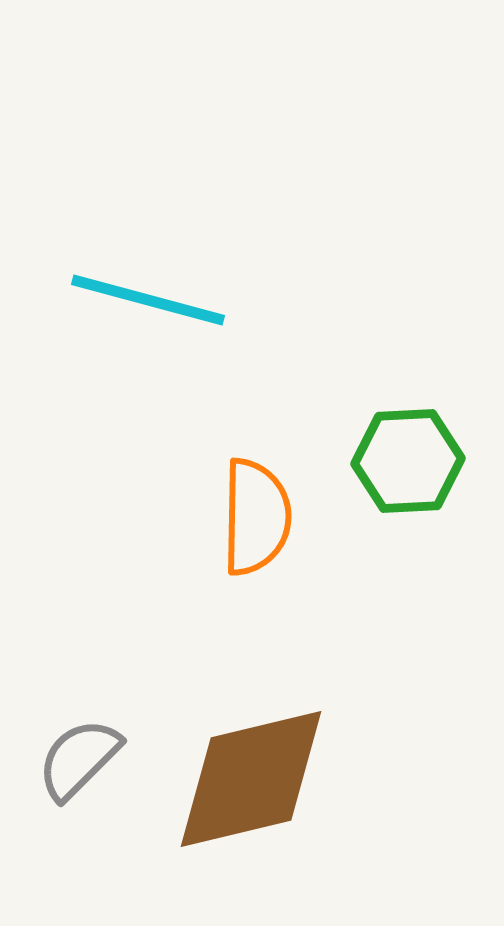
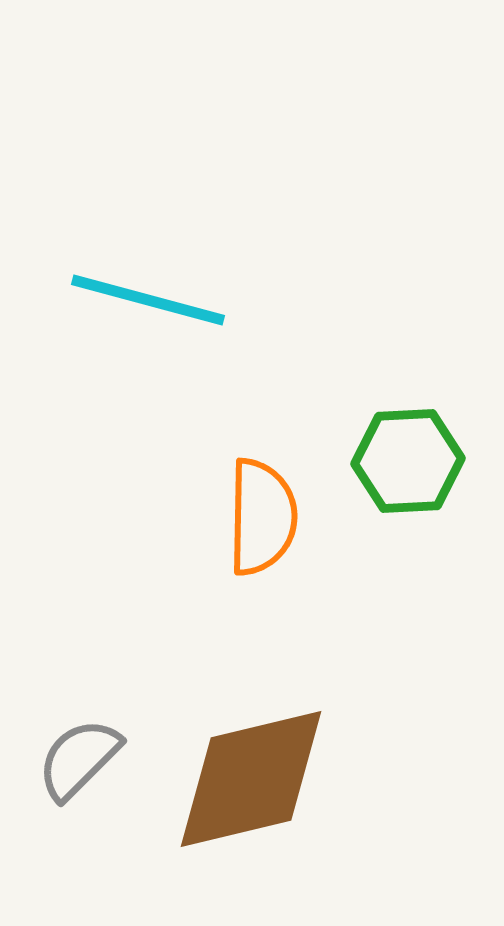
orange semicircle: moved 6 px right
